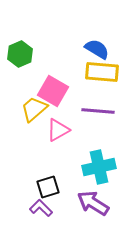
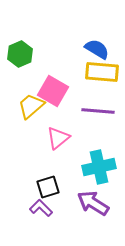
yellow trapezoid: moved 3 px left, 3 px up
pink triangle: moved 8 px down; rotated 10 degrees counterclockwise
